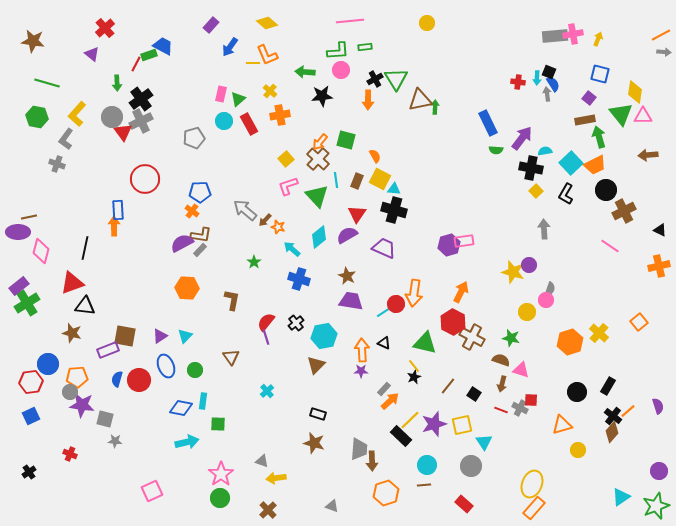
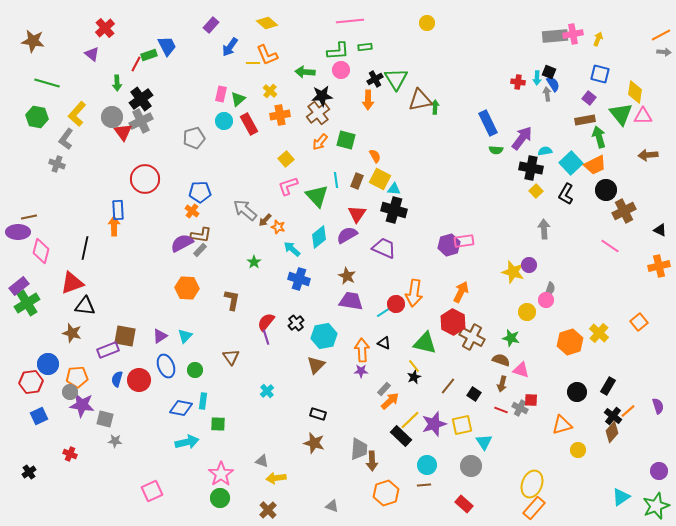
blue trapezoid at (163, 46): moved 4 px right; rotated 35 degrees clockwise
brown cross at (318, 159): moved 46 px up; rotated 10 degrees clockwise
blue square at (31, 416): moved 8 px right
